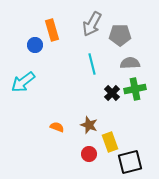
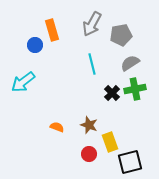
gray pentagon: moved 1 px right; rotated 10 degrees counterclockwise
gray semicircle: rotated 30 degrees counterclockwise
